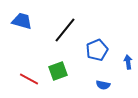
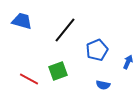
blue arrow: rotated 32 degrees clockwise
